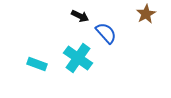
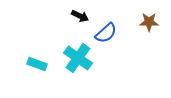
brown star: moved 3 px right, 8 px down; rotated 30 degrees clockwise
blue semicircle: rotated 90 degrees clockwise
